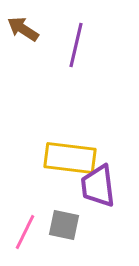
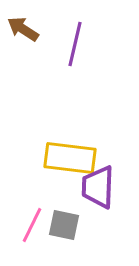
purple line: moved 1 px left, 1 px up
purple trapezoid: moved 1 px down; rotated 9 degrees clockwise
pink line: moved 7 px right, 7 px up
